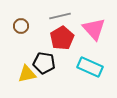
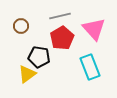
black pentagon: moved 5 px left, 6 px up
cyan rectangle: rotated 45 degrees clockwise
yellow triangle: rotated 24 degrees counterclockwise
